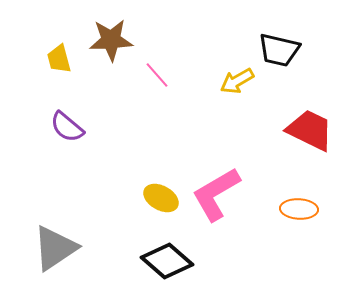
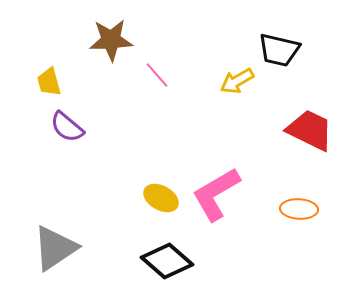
yellow trapezoid: moved 10 px left, 23 px down
